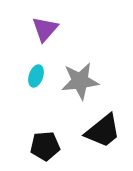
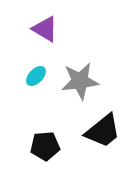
purple triangle: rotated 40 degrees counterclockwise
cyan ellipse: rotated 25 degrees clockwise
